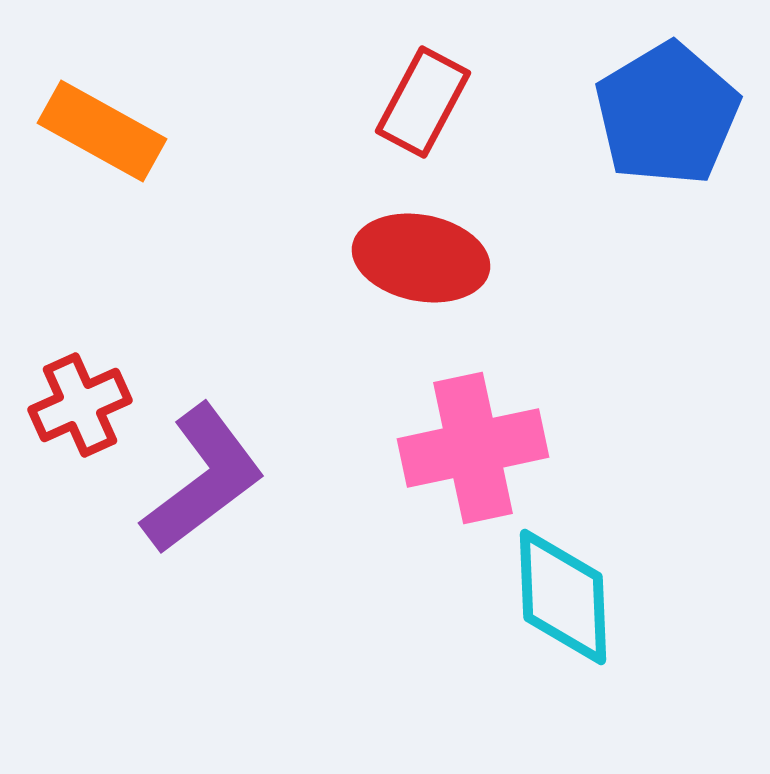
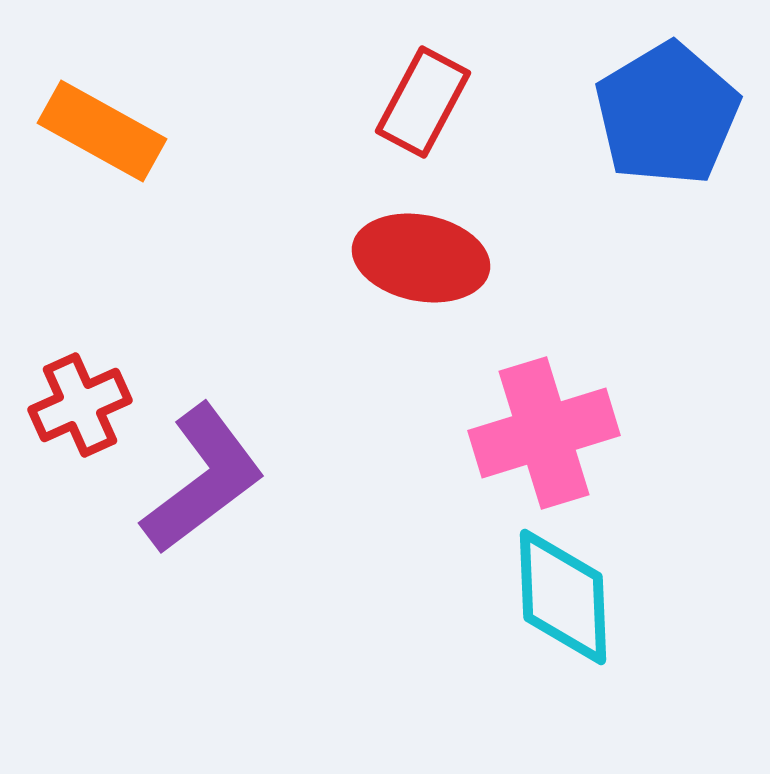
pink cross: moved 71 px right, 15 px up; rotated 5 degrees counterclockwise
